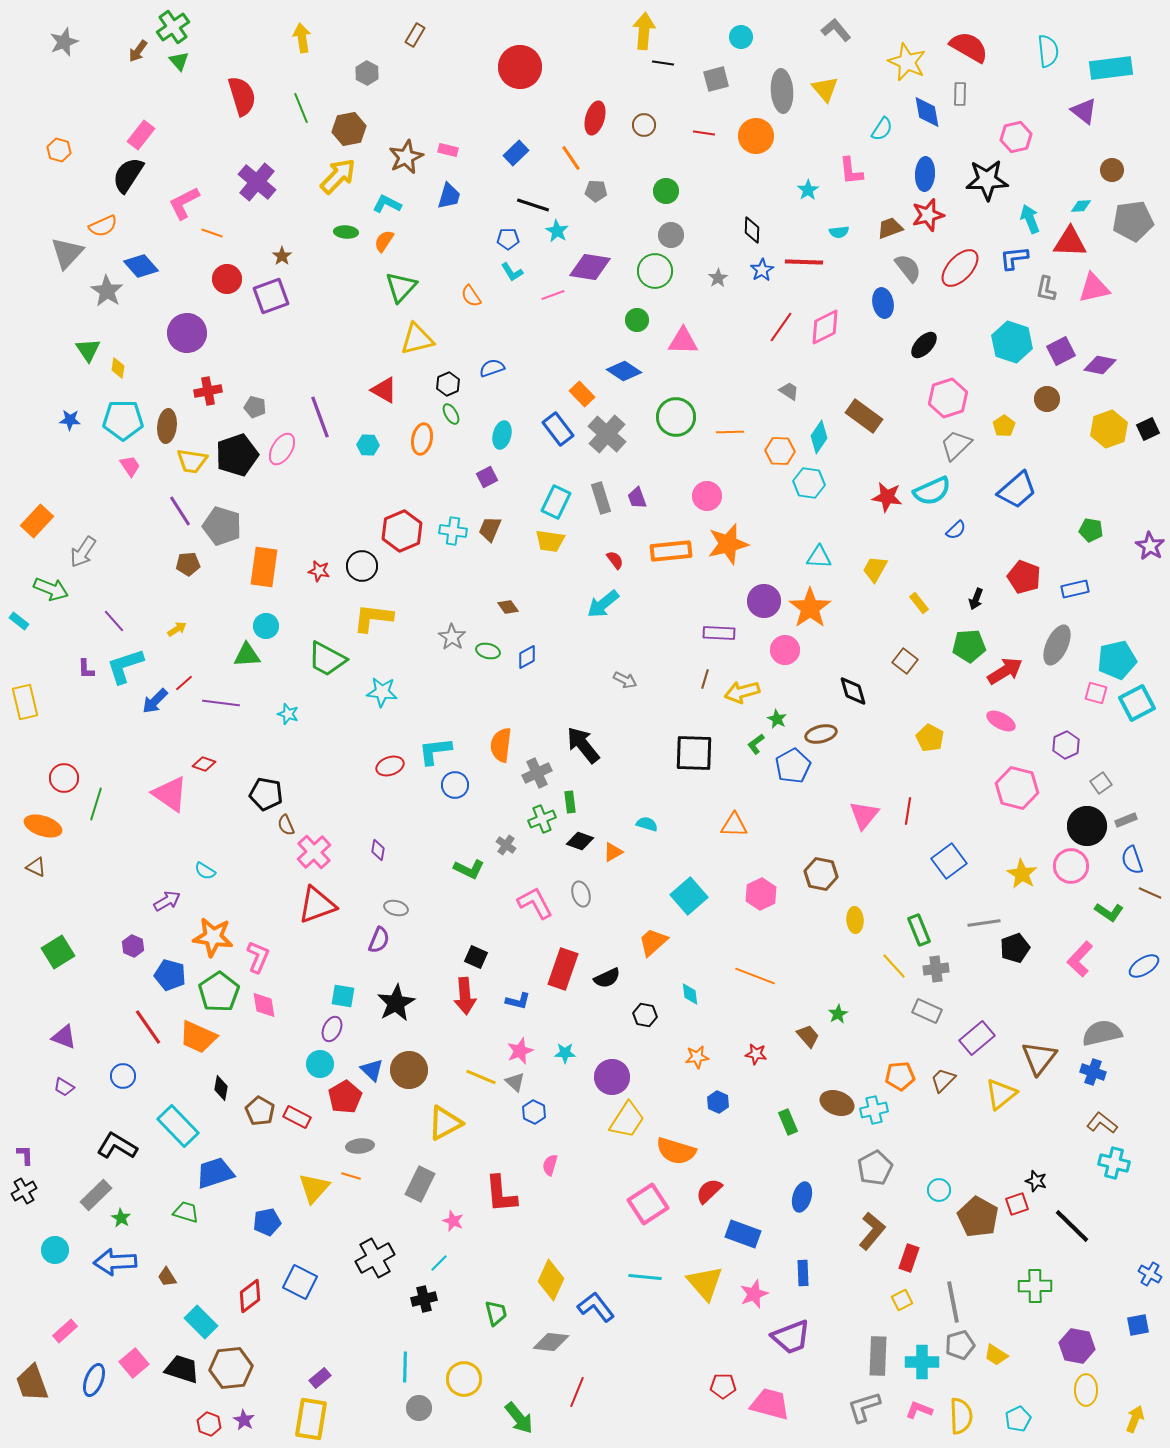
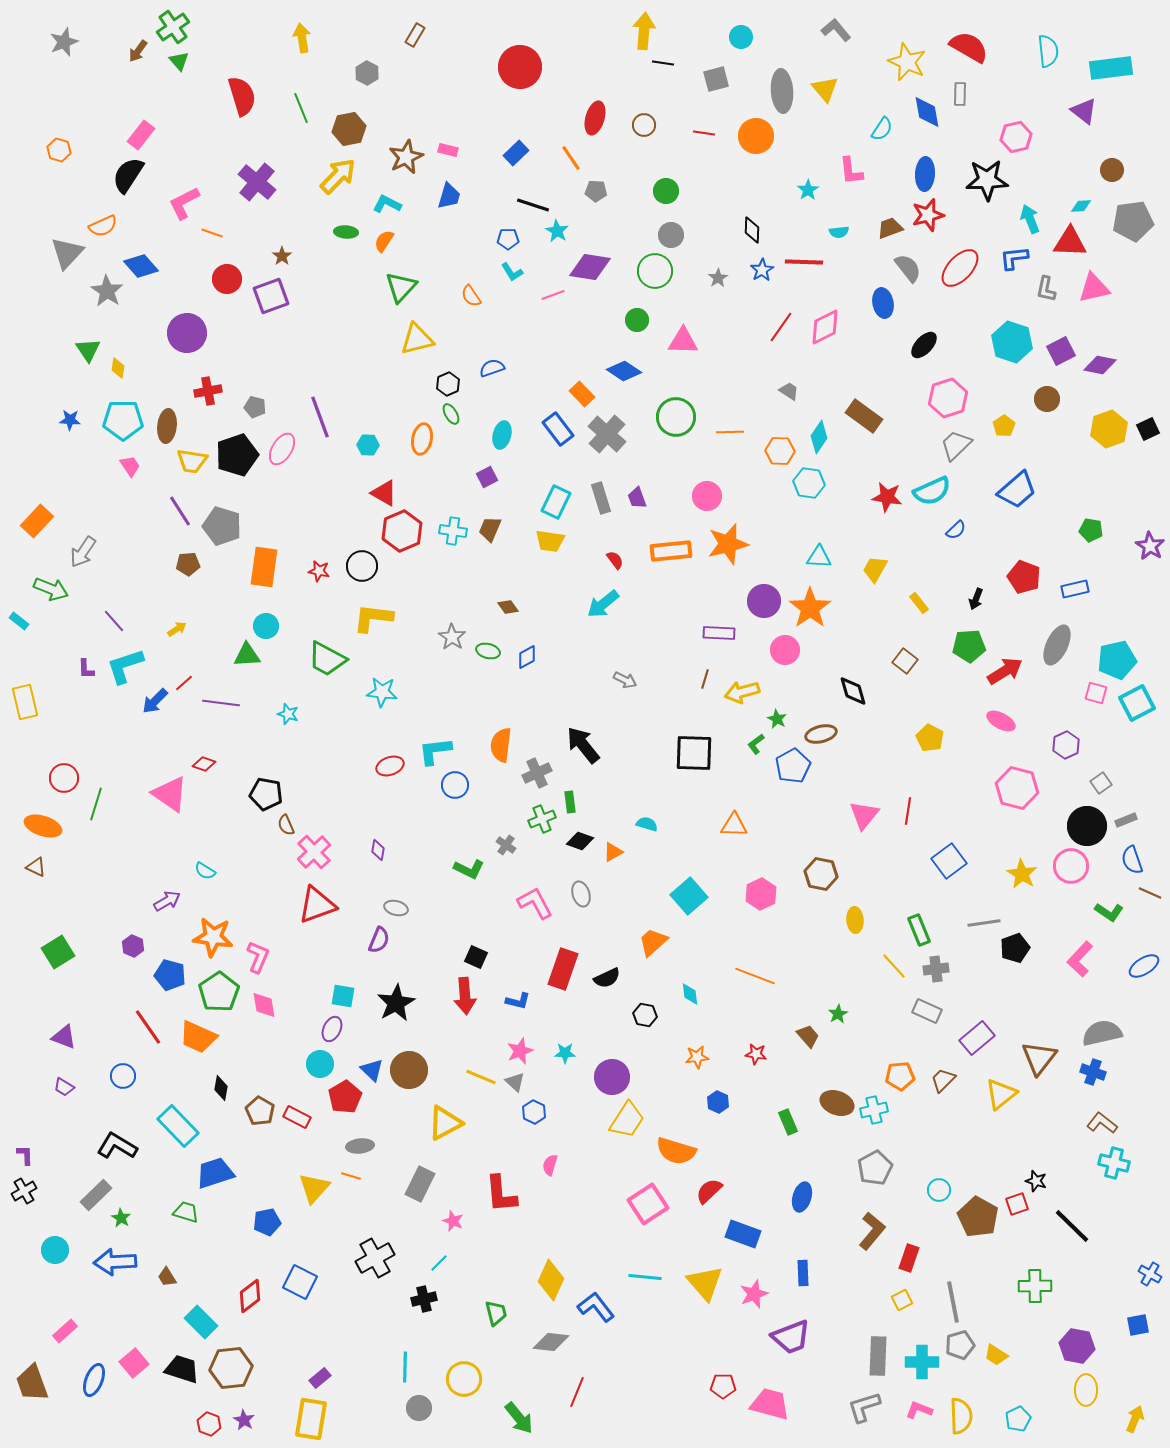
red triangle at (384, 390): moved 103 px down
